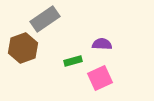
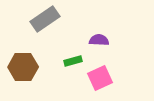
purple semicircle: moved 3 px left, 4 px up
brown hexagon: moved 19 px down; rotated 20 degrees clockwise
